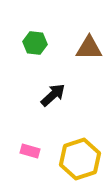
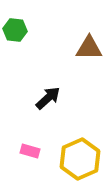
green hexagon: moved 20 px left, 13 px up
black arrow: moved 5 px left, 3 px down
yellow hexagon: rotated 6 degrees counterclockwise
